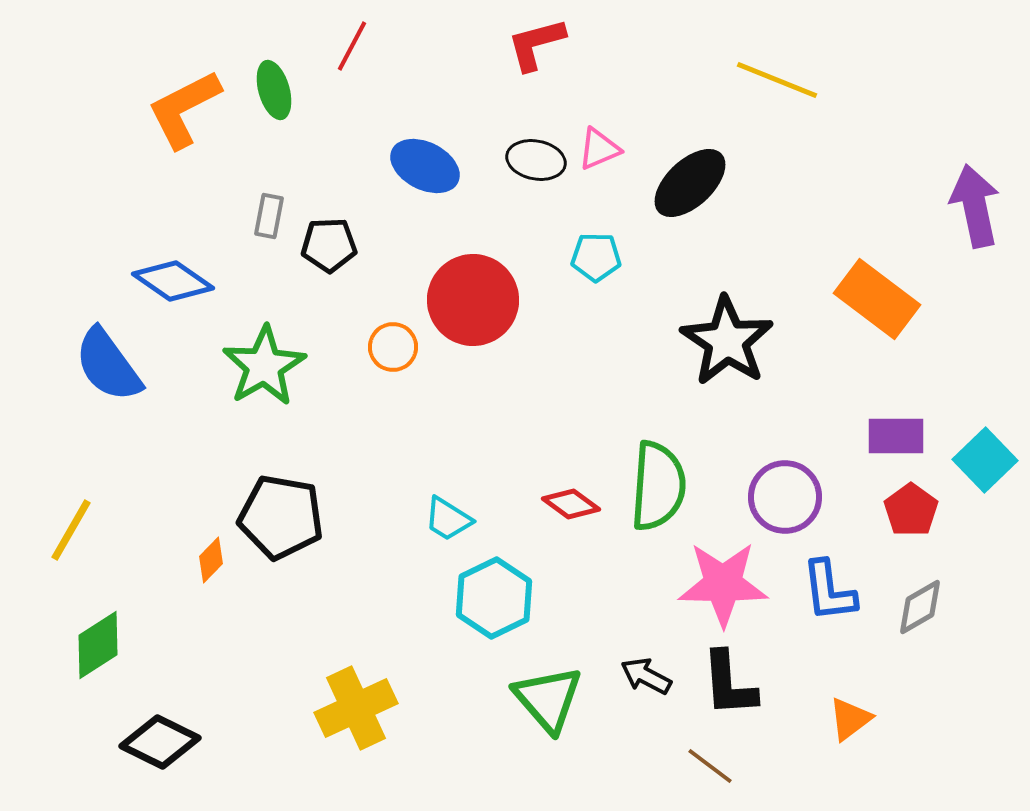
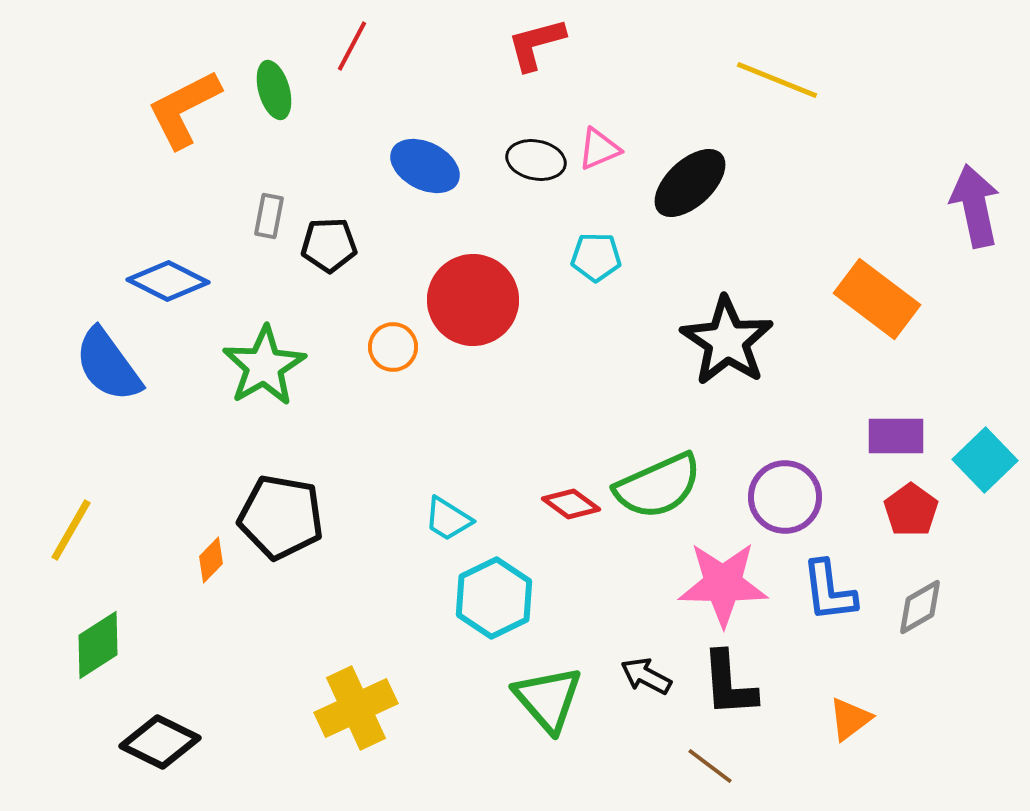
blue diamond at (173, 281): moved 5 px left; rotated 8 degrees counterclockwise
green semicircle at (658, 486): rotated 62 degrees clockwise
